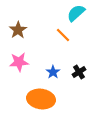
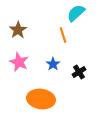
orange line: rotated 28 degrees clockwise
pink star: rotated 30 degrees clockwise
blue star: moved 8 px up
